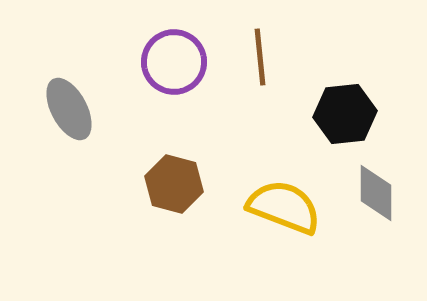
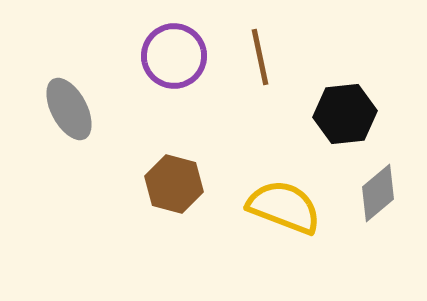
brown line: rotated 6 degrees counterclockwise
purple circle: moved 6 px up
gray diamond: moved 2 px right; rotated 50 degrees clockwise
